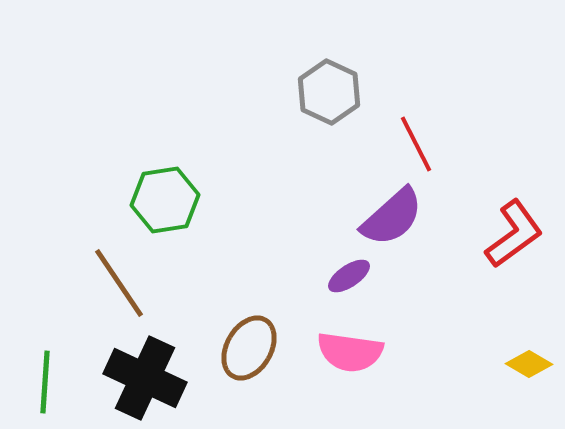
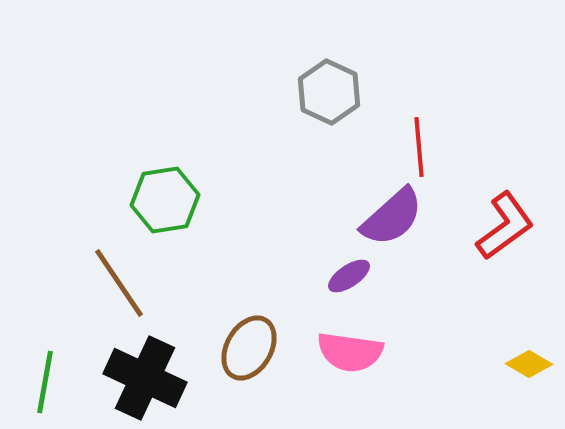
red line: moved 3 px right, 3 px down; rotated 22 degrees clockwise
red L-shape: moved 9 px left, 8 px up
green line: rotated 6 degrees clockwise
